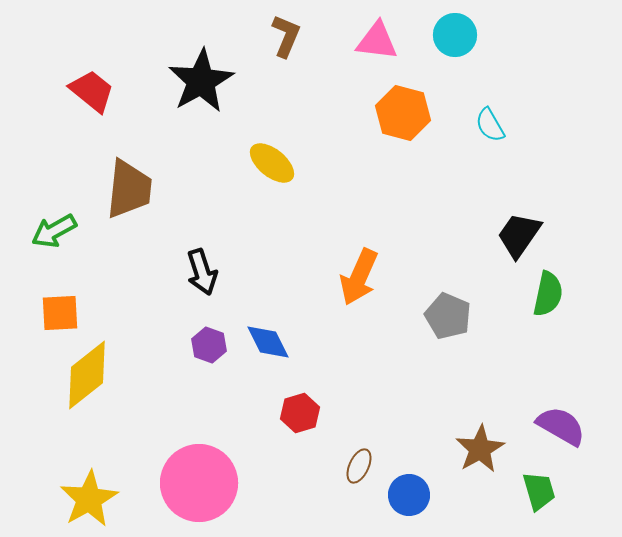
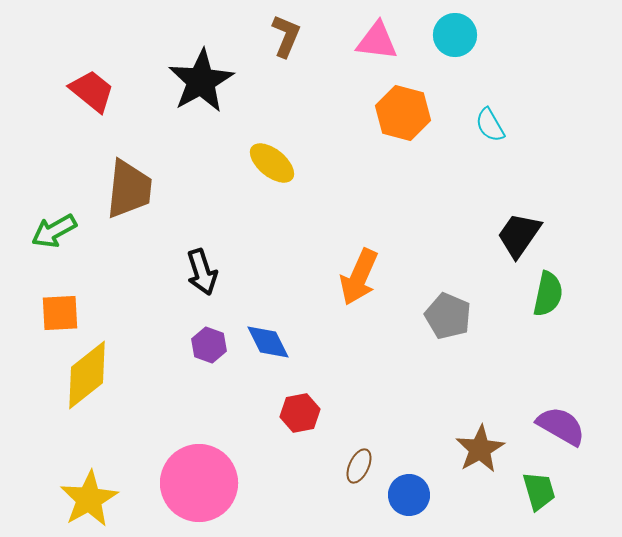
red hexagon: rotated 6 degrees clockwise
